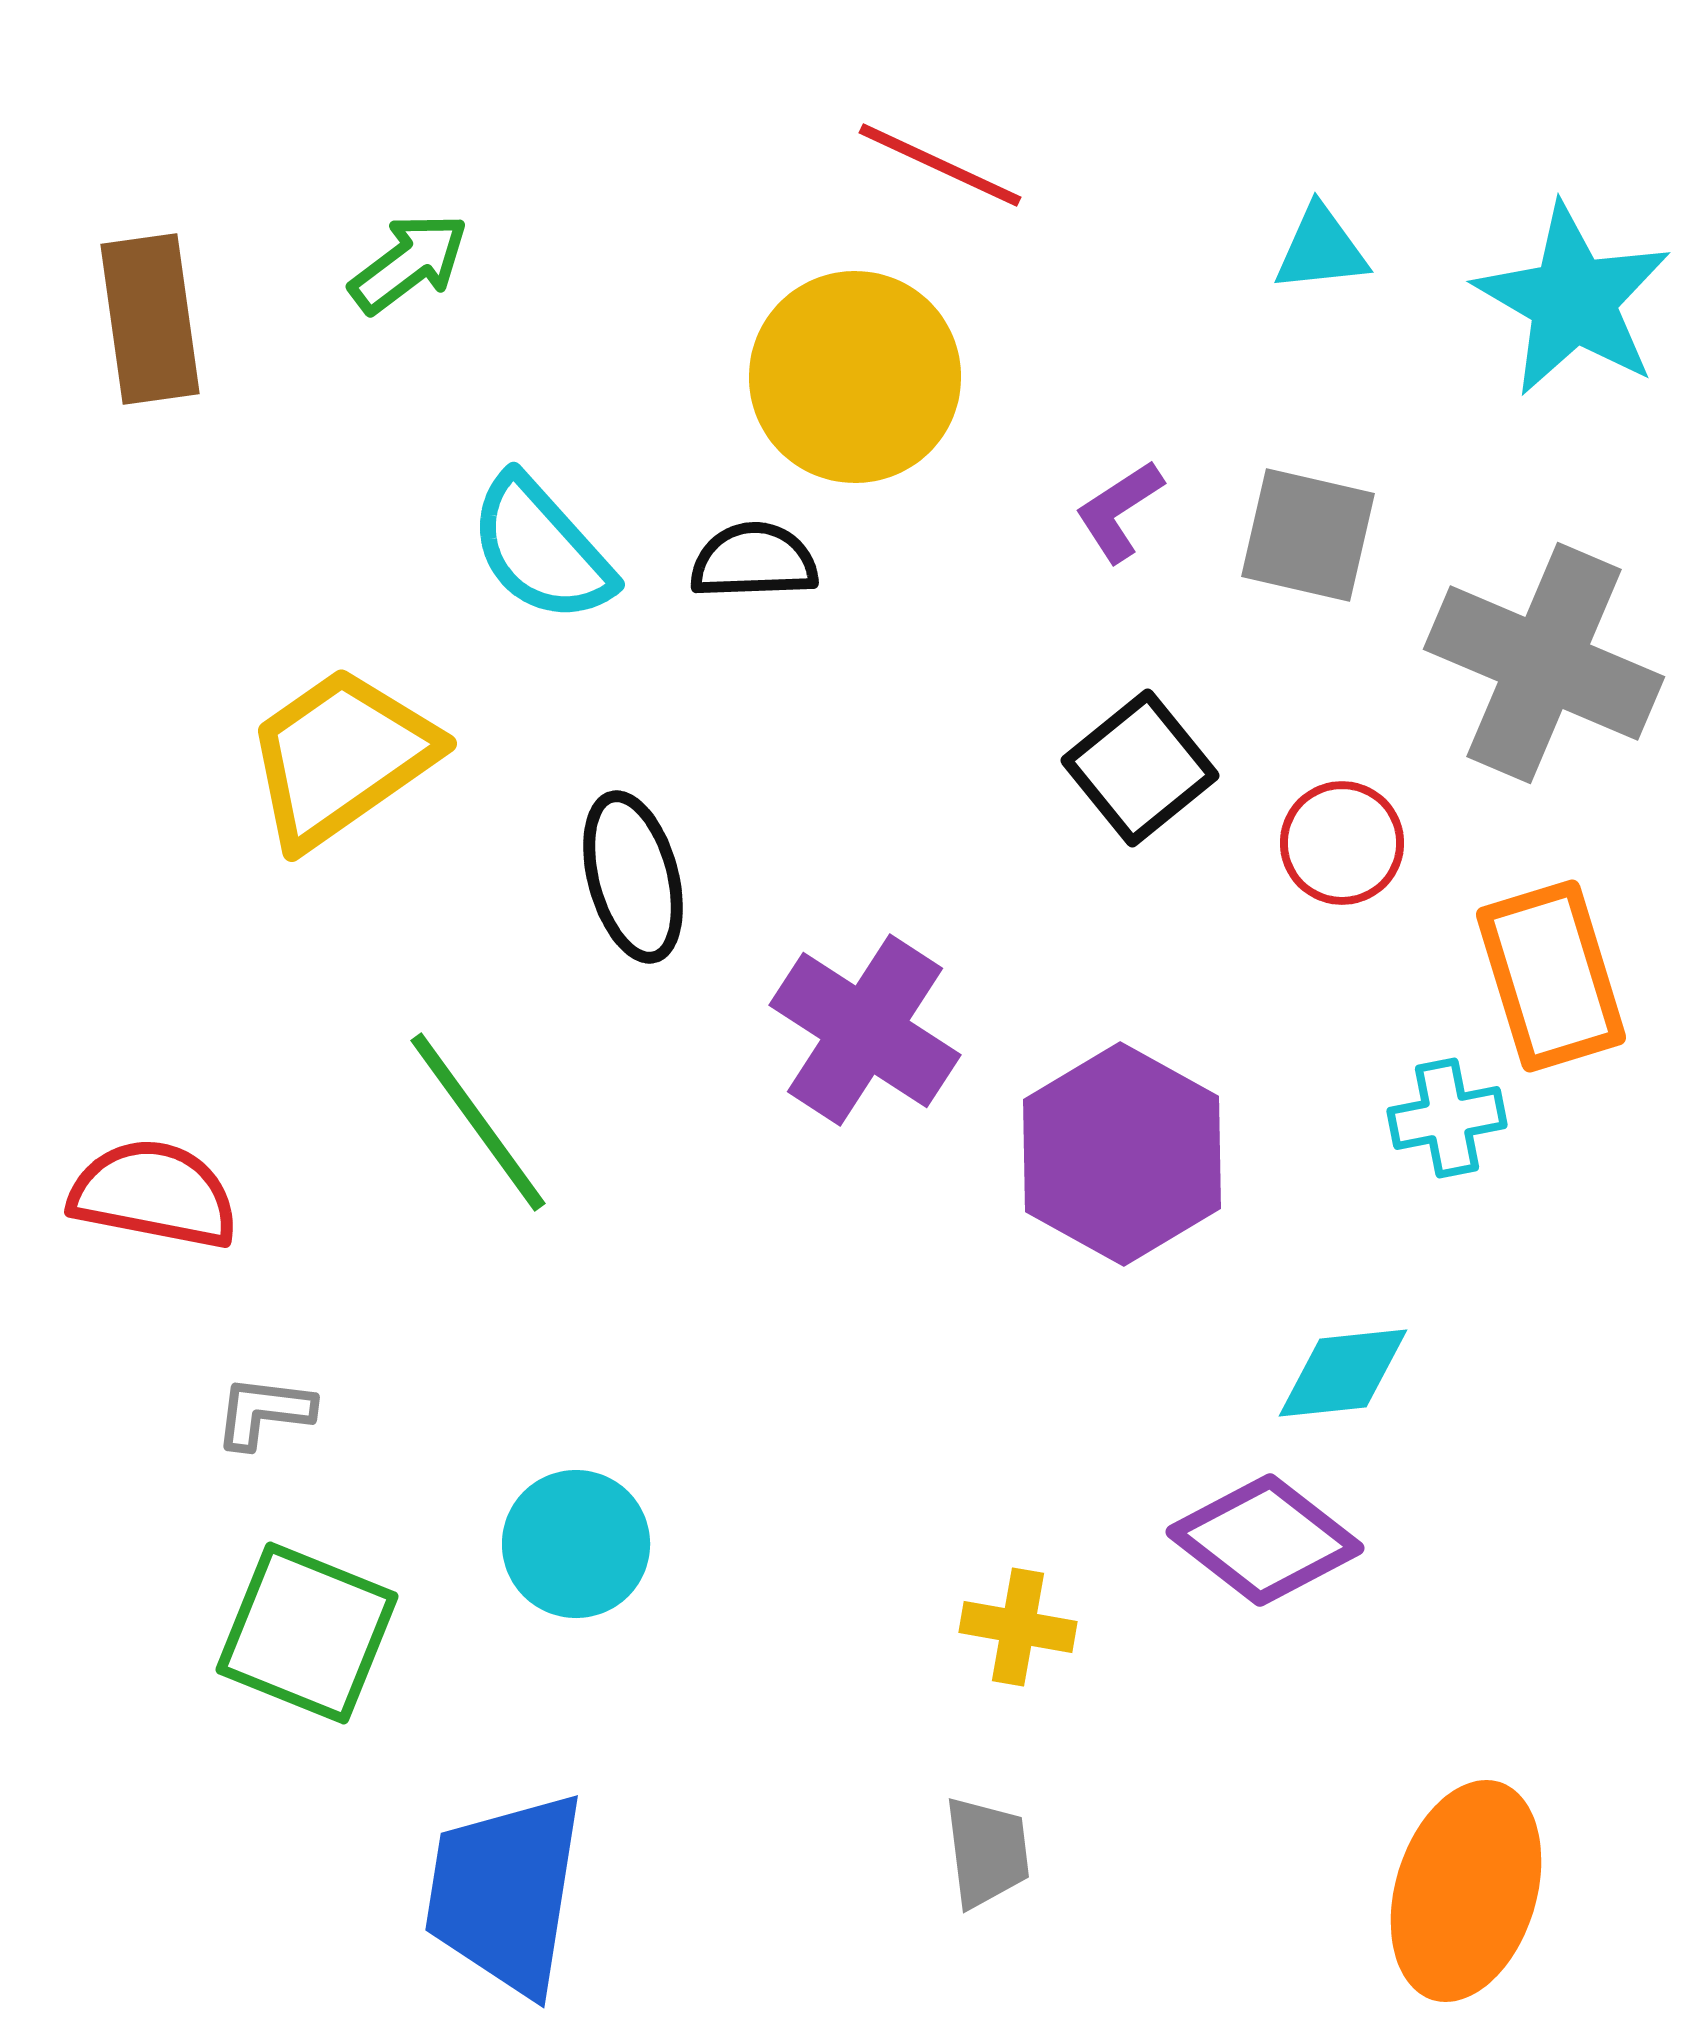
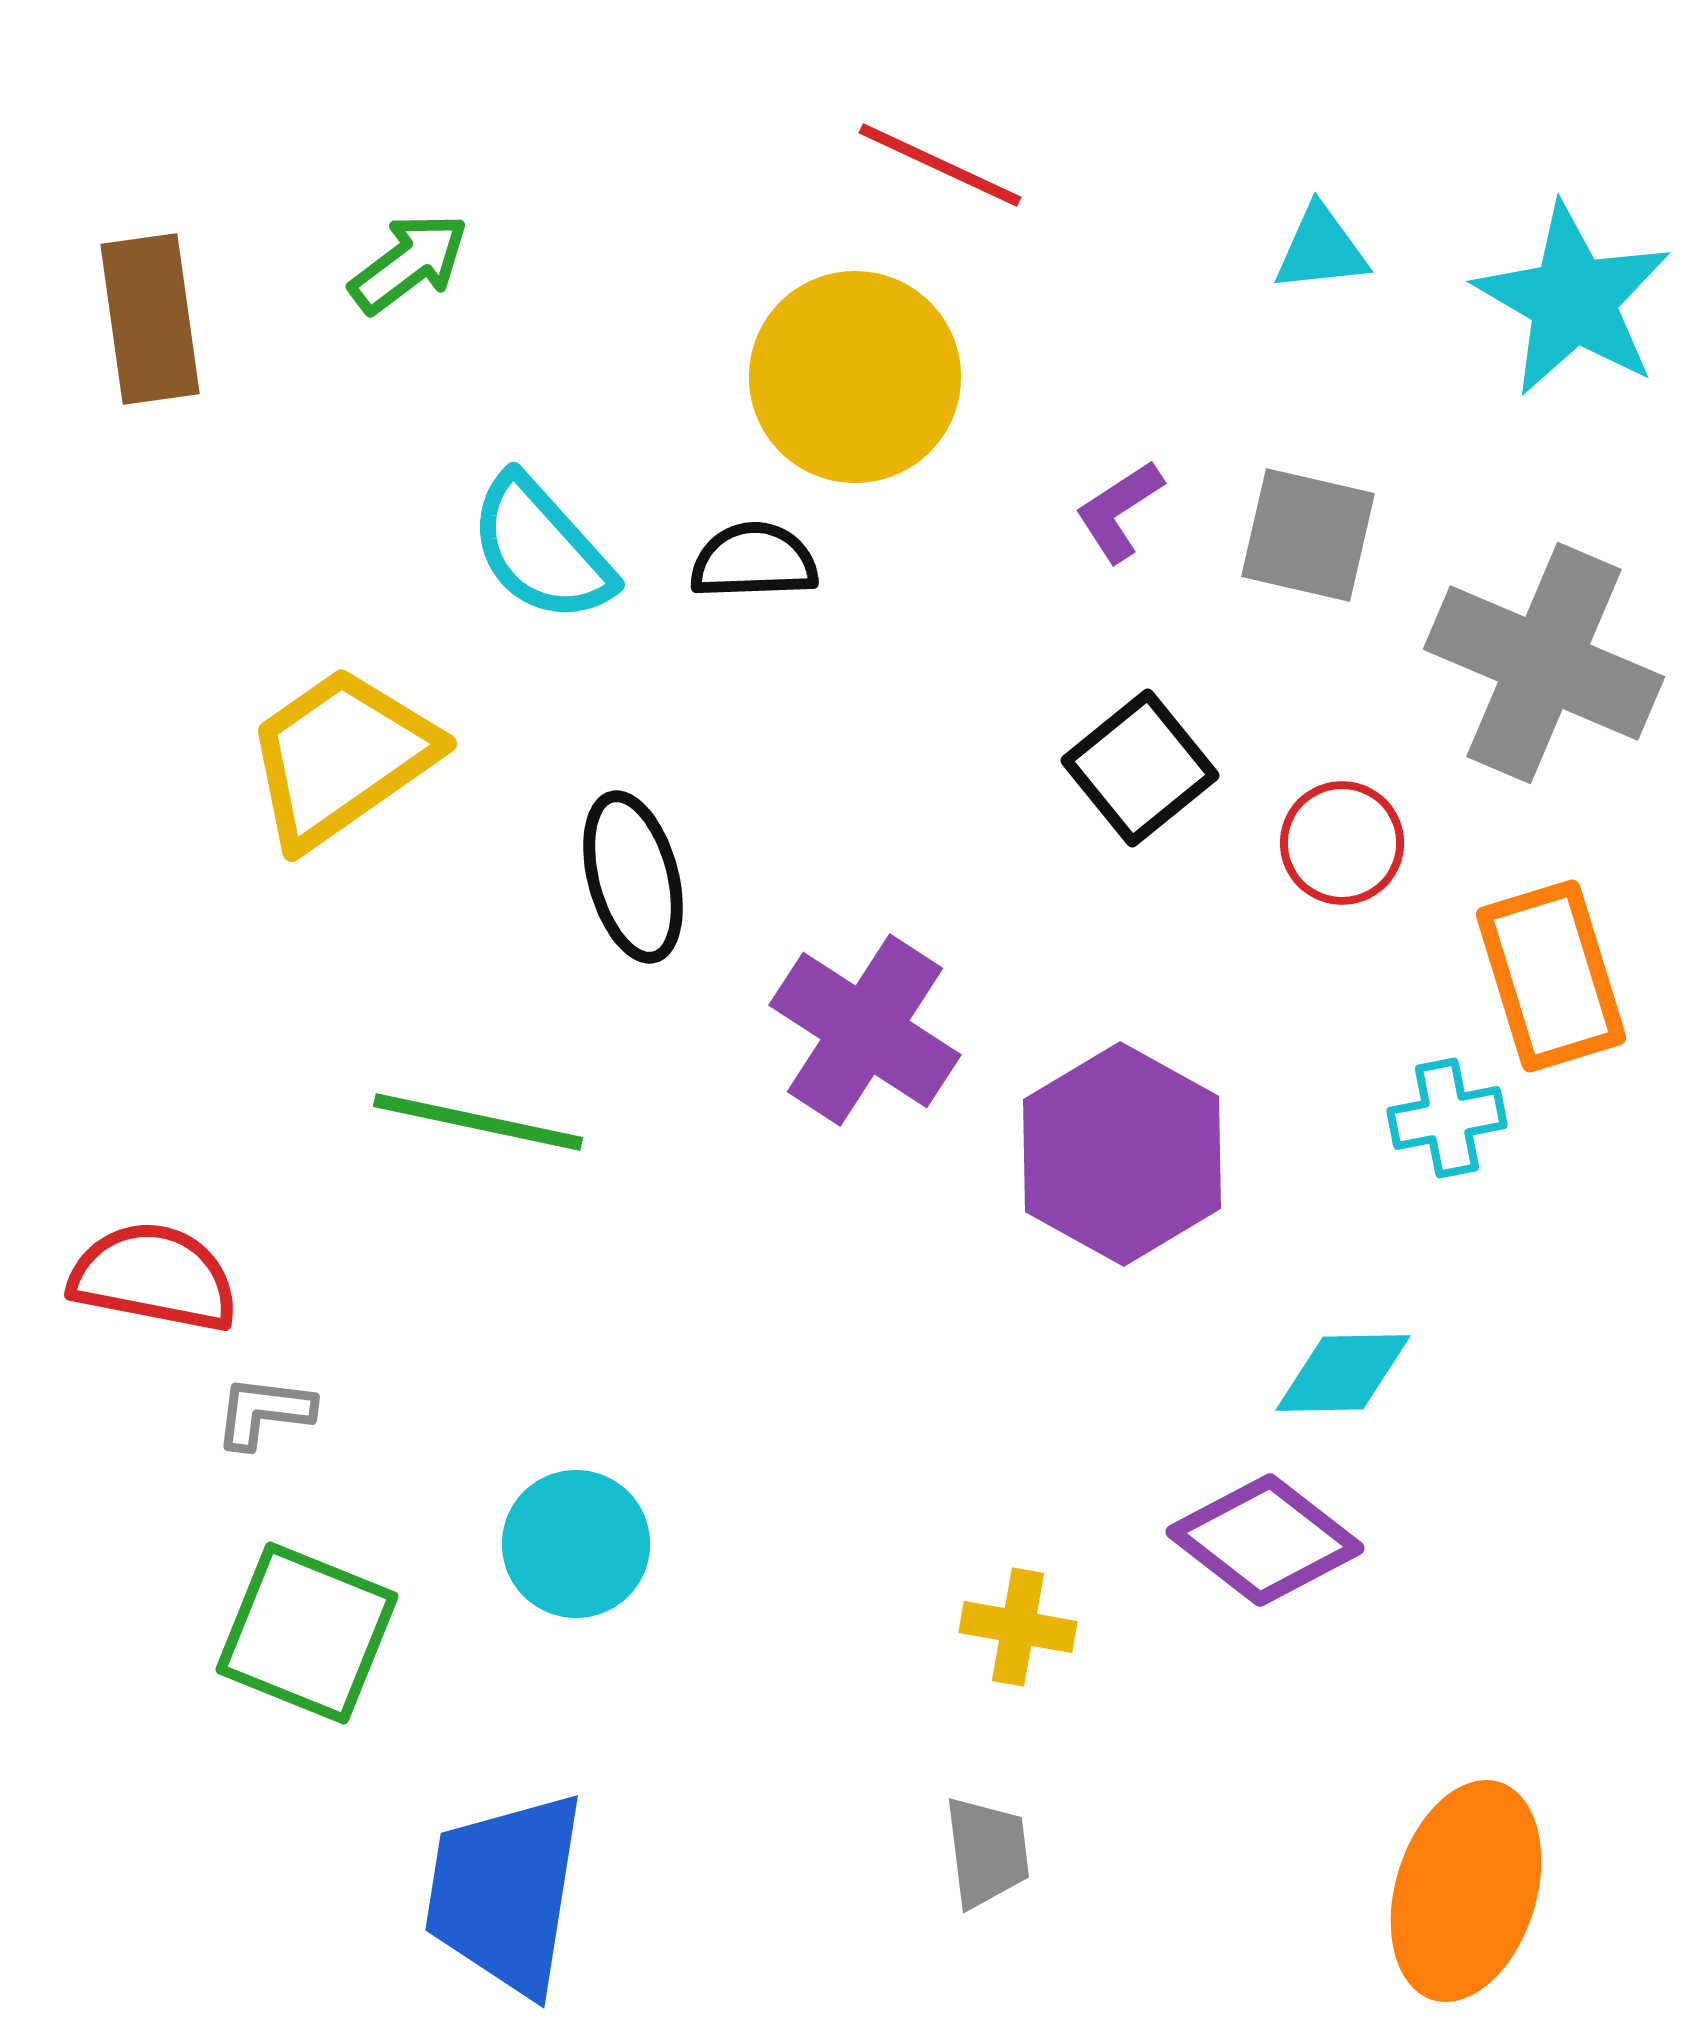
green line: rotated 42 degrees counterclockwise
red semicircle: moved 83 px down
cyan diamond: rotated 5 degrees clockwise
